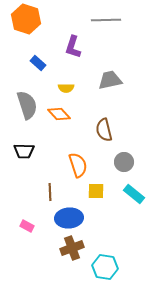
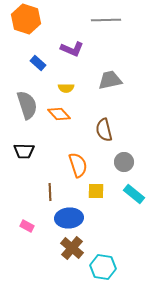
purple L-shape: moved 1 px left, 2 px down; rotated 85 degrees counterclockwise
brown cross: rotated 30 degrees counterclockwise
cyan hexagon: moved 2 px left
